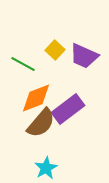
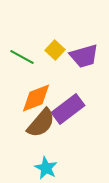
purple trapezoid: rotated 40 degrees counterclockwise
green line: moved 1 px left, 7 px up
cyan star: rotated 15 degrees counterclockwise
